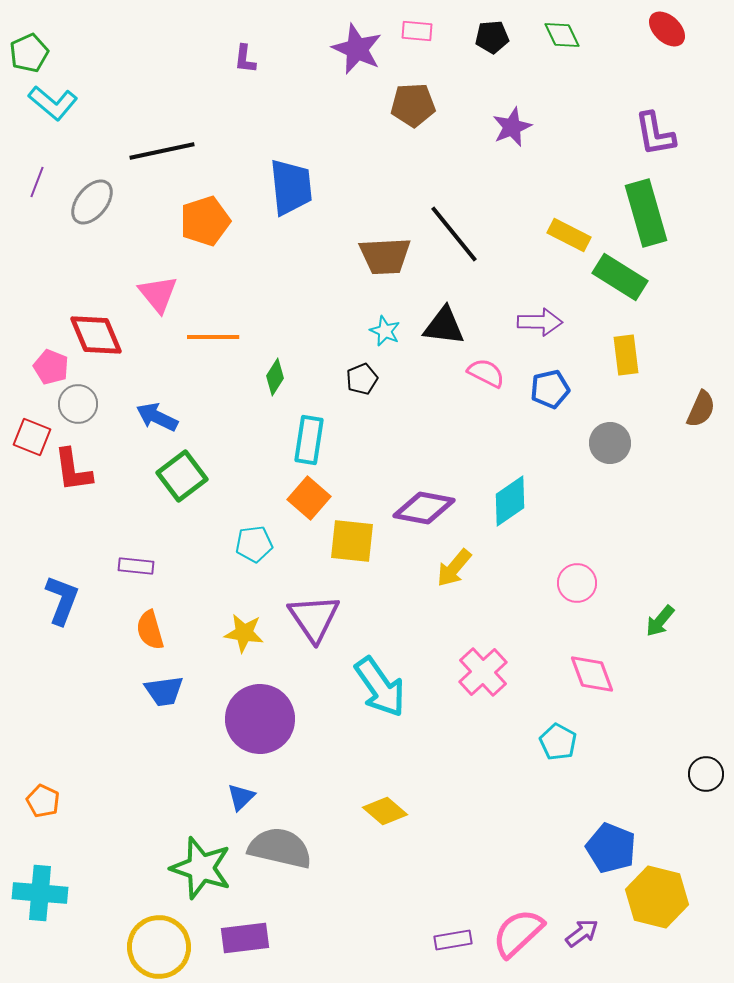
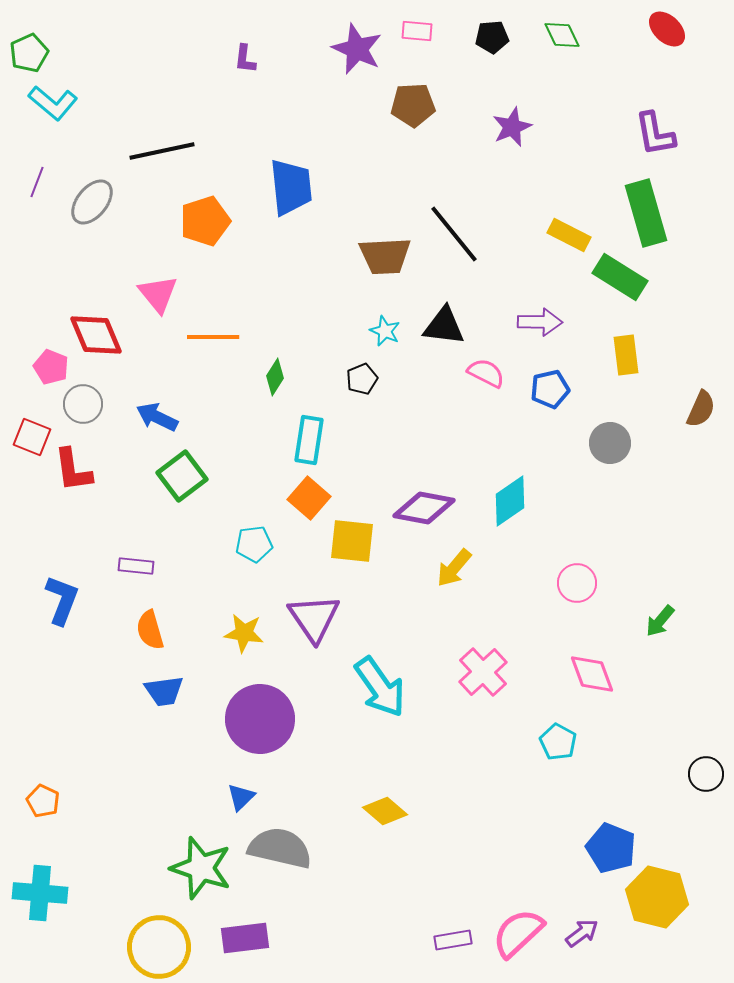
gray circle at (78, 404): moved 5 px right
